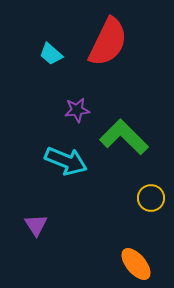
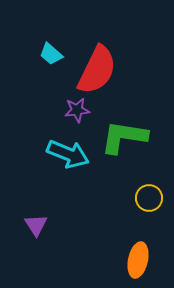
red semicircle: moved 11 px left, 28 px down
green L-shape: rotated 36 degrees counterclockwise
cyan arrow: moved 2 px right, 7 px up
yellow circle: moved 2 px left
orange ellipse: moved 2 px right, 4 px up; rotated 52 degrees clockwise
